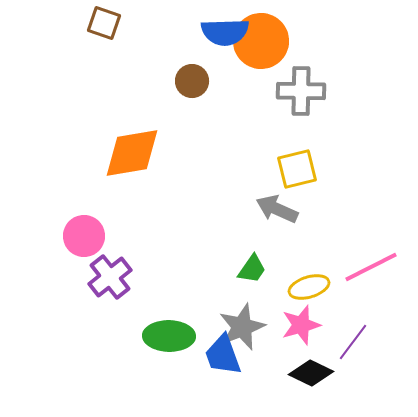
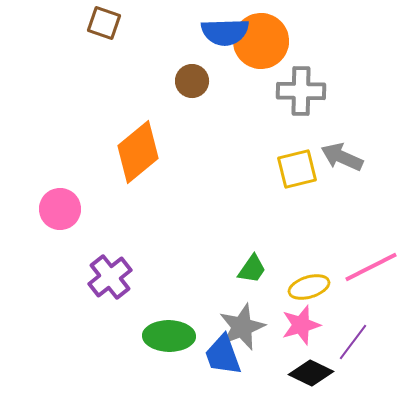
orange diamond: moved 6 px right, 1 px up; rotated 30 degrees counterclockwise
gray arrow: moved 65 px right, 52 px up
pink circle: moved 24 px left, 27 px up
